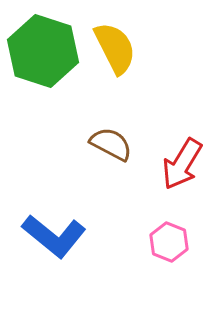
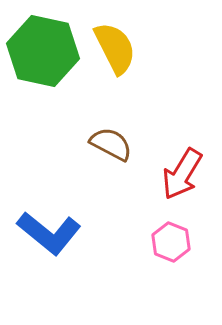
green hexagon: rotated 6 degrees counterclockwise
red arrow: moved 10 px down
blue L-shape: moved 5 px left, 3 px up
pink hexagon: moved 2 px right
